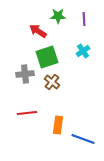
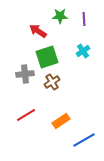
green star: moved 2 px right
brown cross: rotated 21 degrees clockwise
red line: moved 1 px left, 2 px down; rotated 24 degrees counterclockwise
orange rectangle: moved 3 px right, 4 px up; rotated 48 degrees clockwise
blue line: moved 1 px right, 1 px down; rotated 50 degrees counterclockwise
